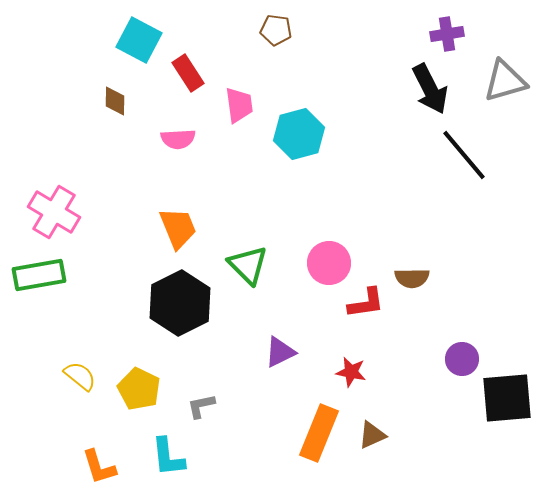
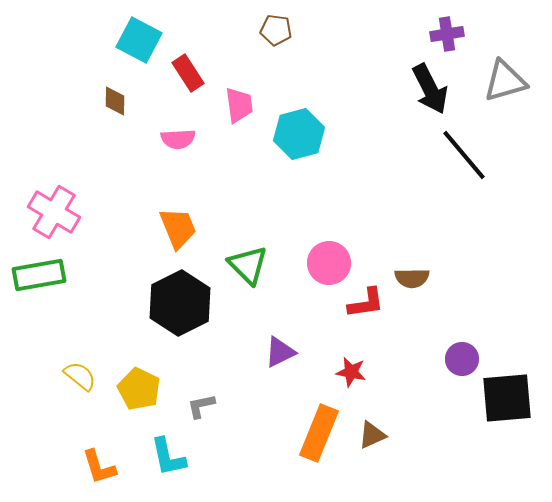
cyan L-shape: rotated 6 degrees counterclockwise
